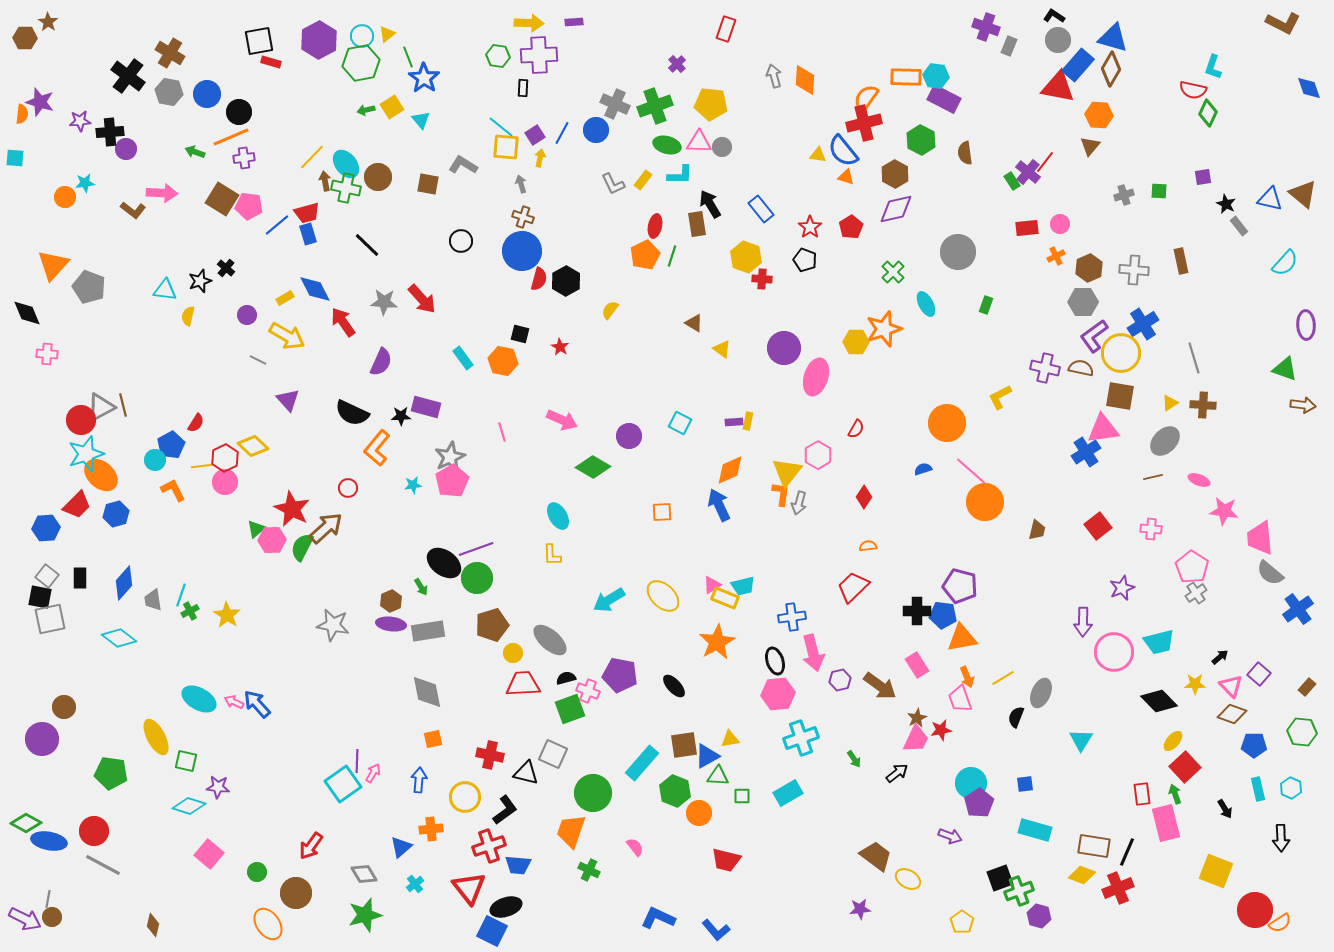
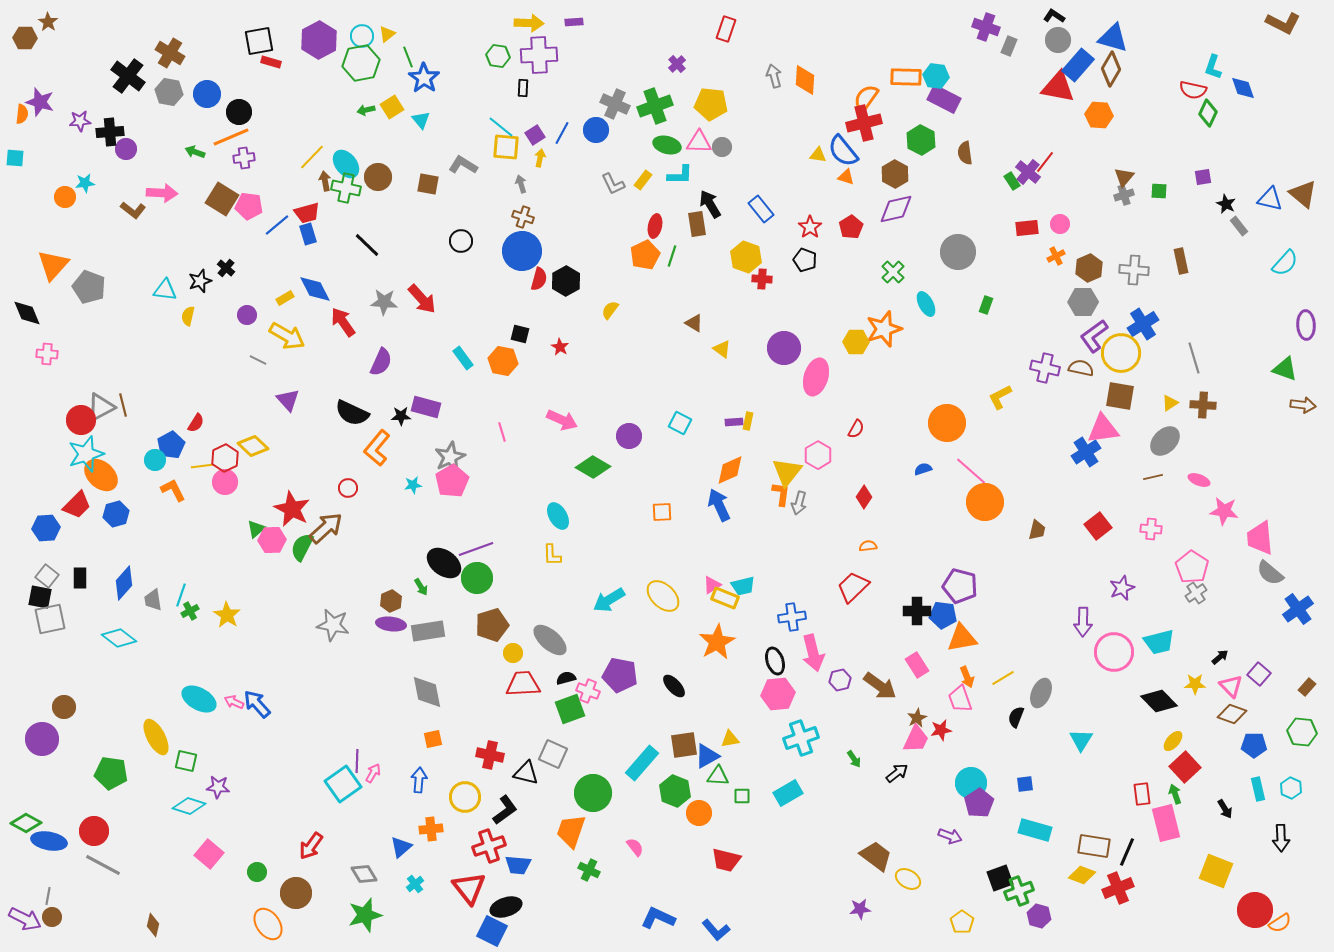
blue diamond at (1309, 88): moved 66 px left
brown triangle at (1090, 146): moved 34 px right, 31 px down
gray line at (48, 899): moved 3 px up
